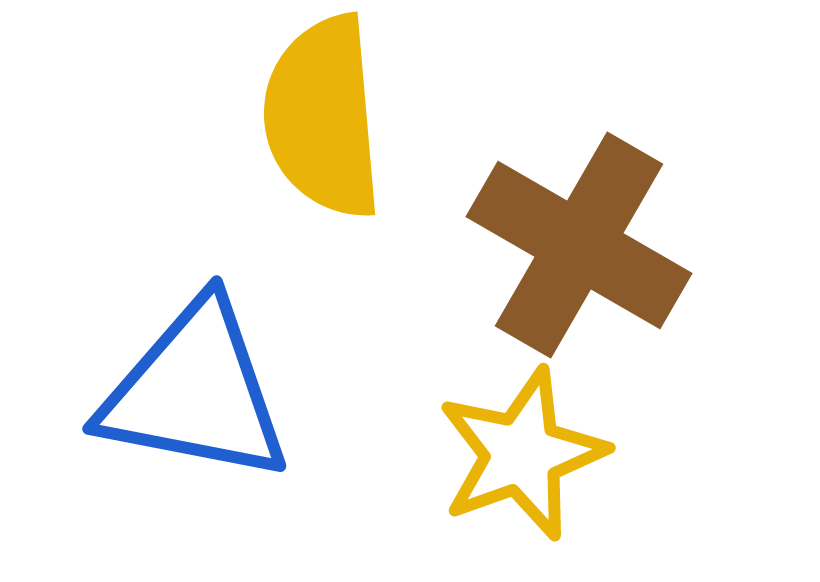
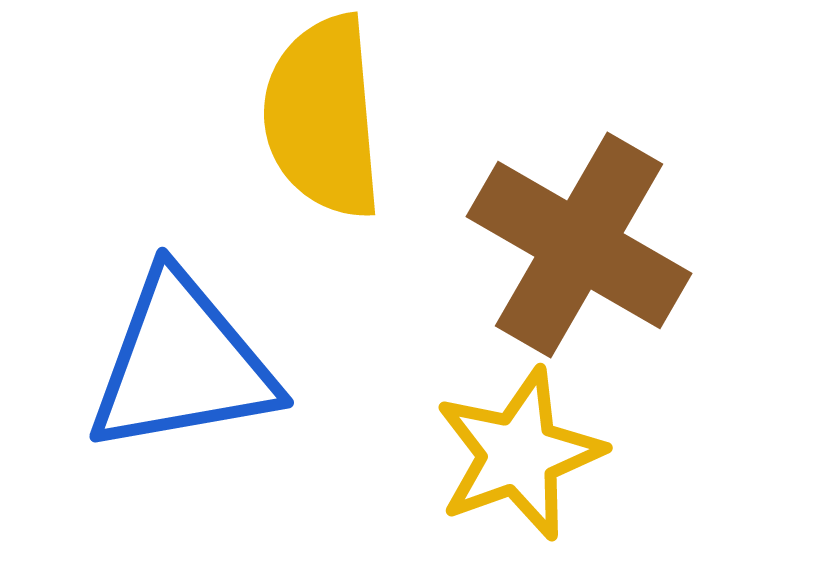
blue triangle: moved 13 px left, 28 px up; rotated 21 degrees counterclockwise
yellow star: moved 3 px left
